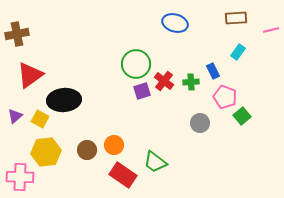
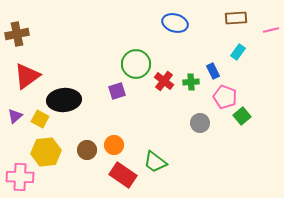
red triangle: moved 3 px left, 1 px down
purple square: moved 25 px left
